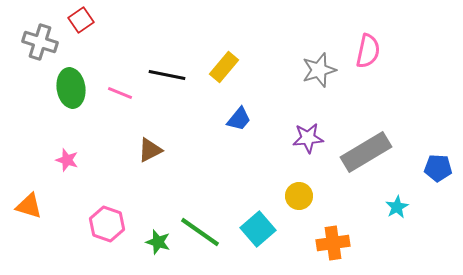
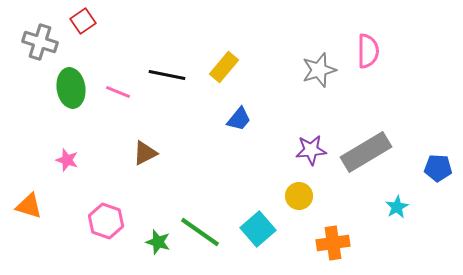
red square: moved 2 px right, 1 px down
pink semicircle: rotated 12 degrees counterclockwise
pink line: moved 2 px left, 1 px up
purple star: moved 3 px right, 12 px down
brown triangle: moved 5 px left, 3 px down
pink hexagon: moved 1 px left, 3 px up
